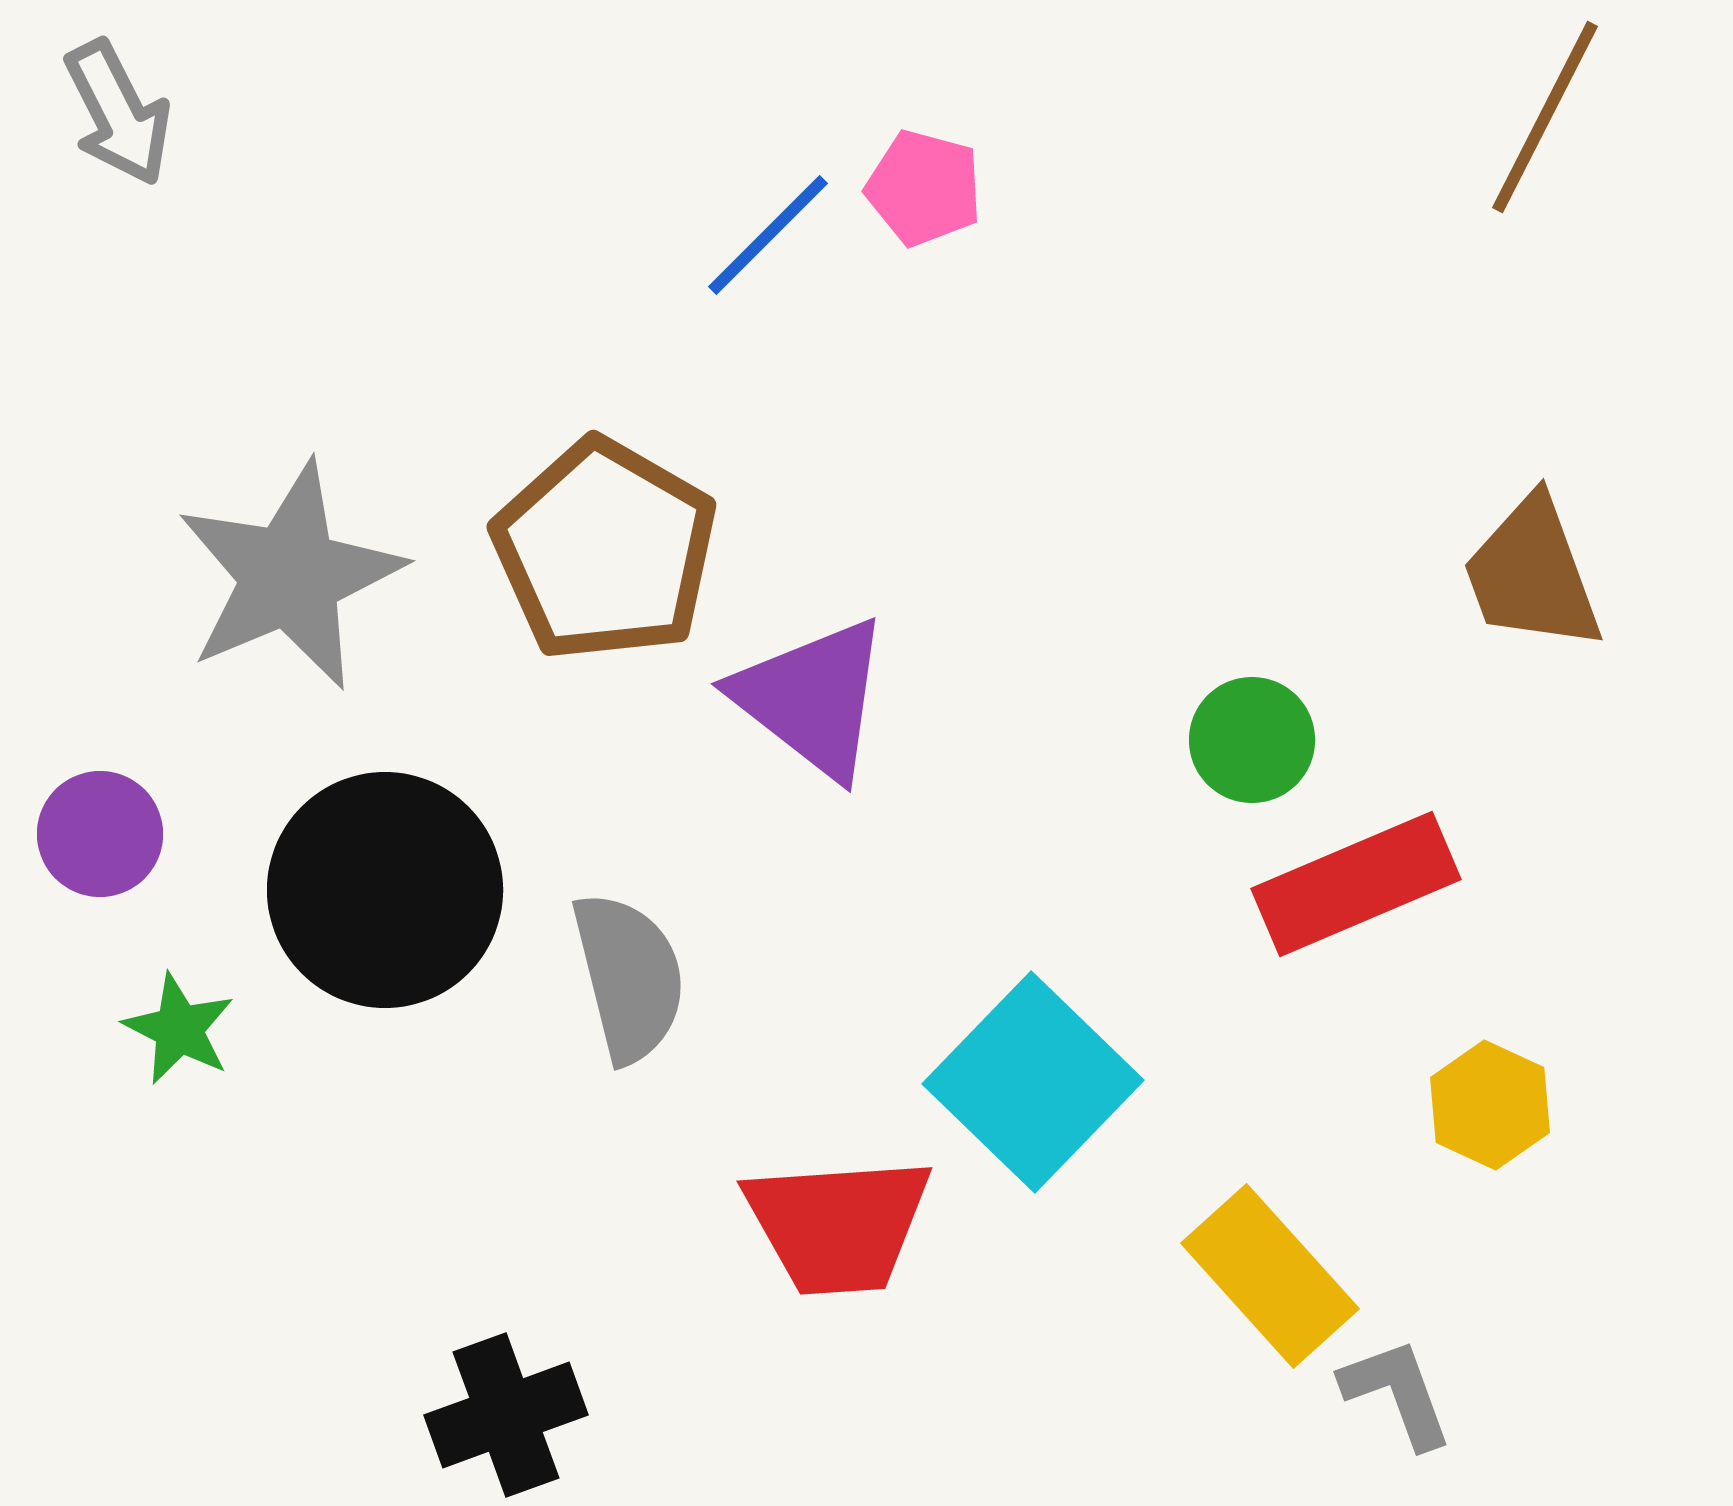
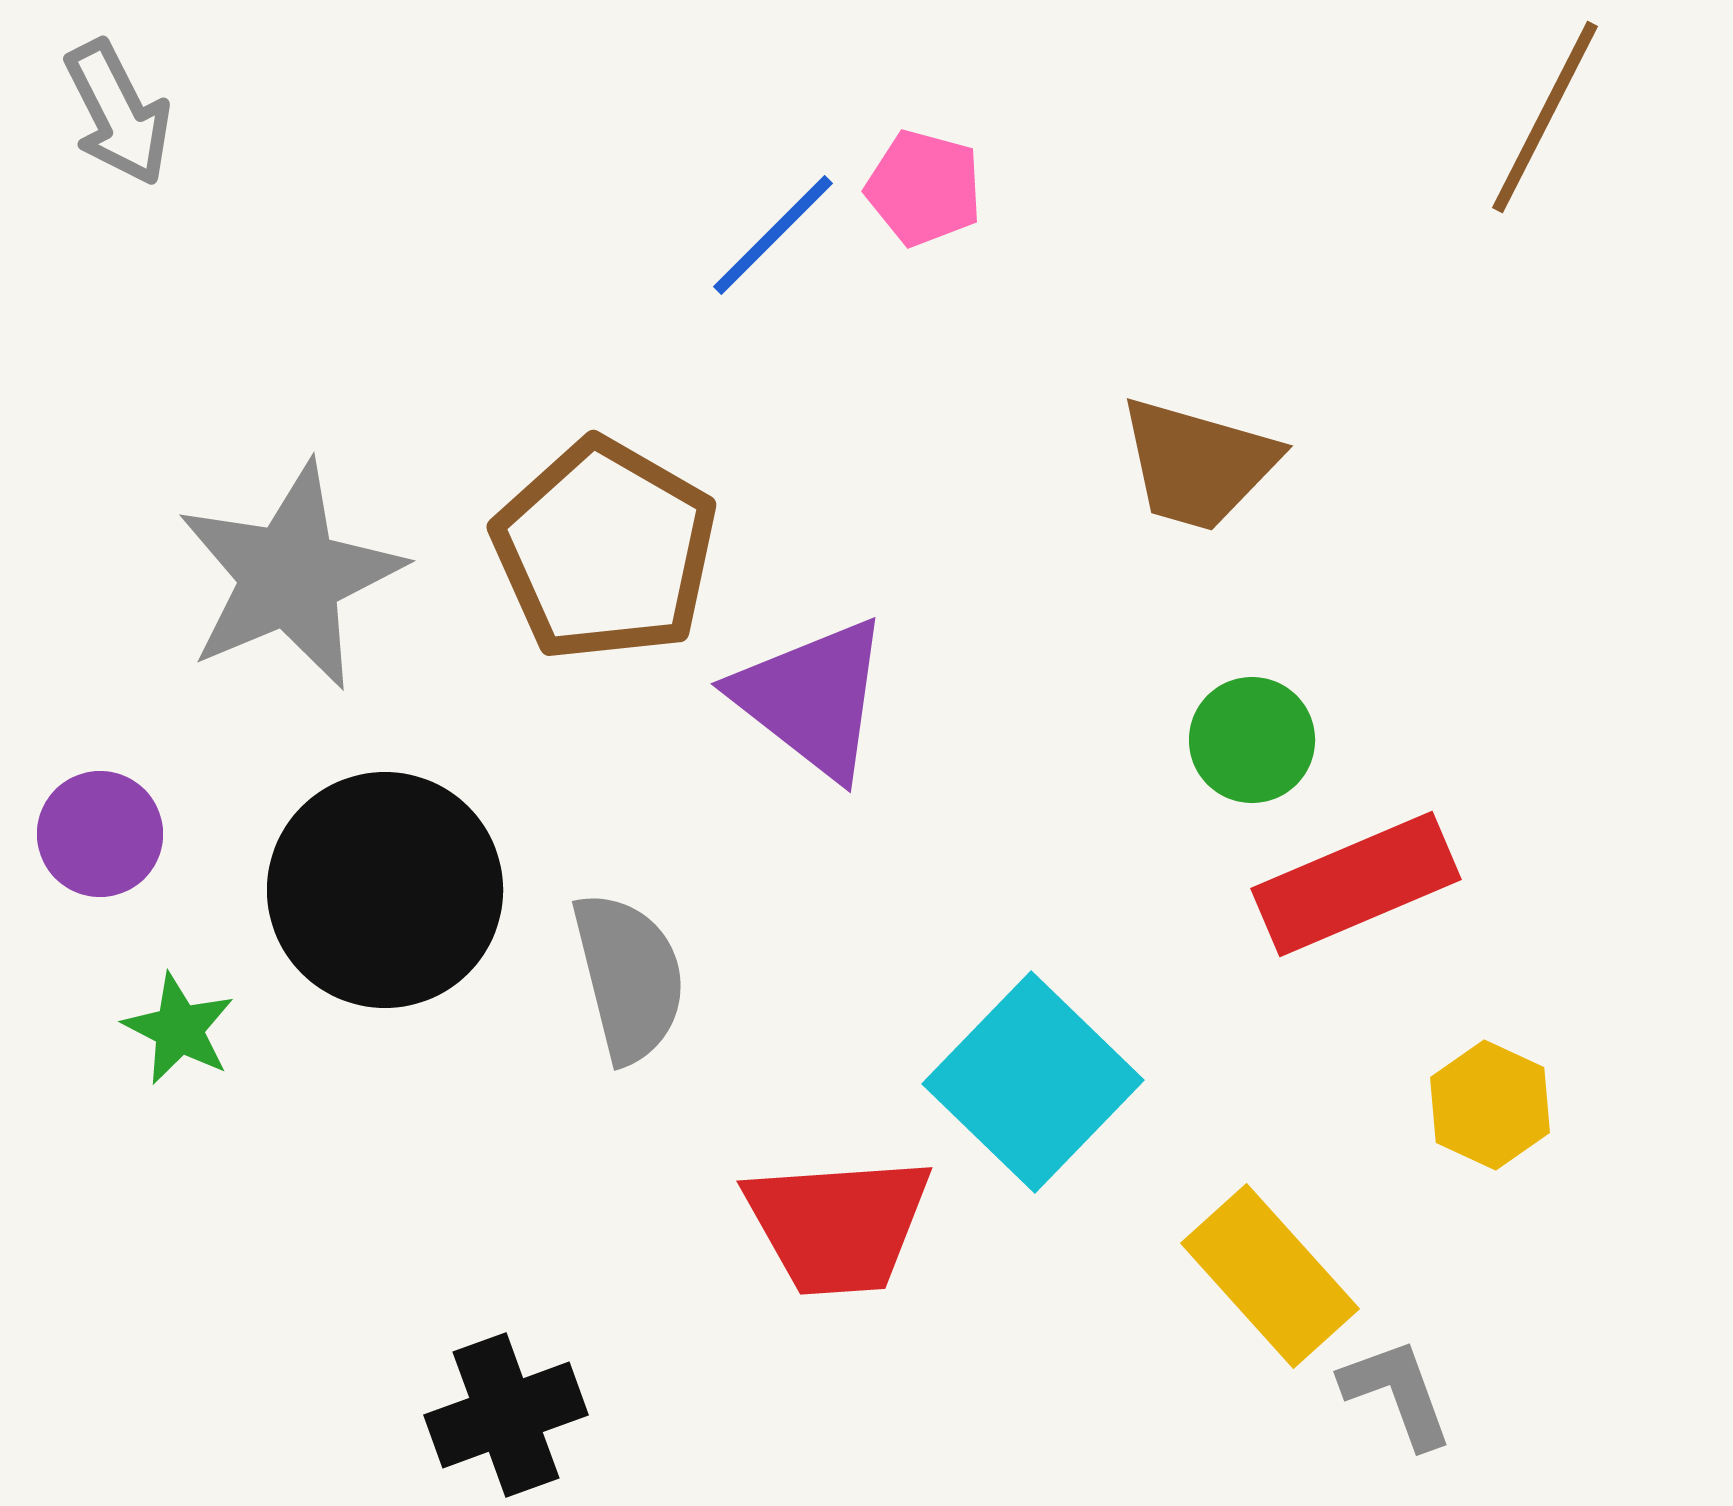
blue line: moved 5 px right
brown trapezoid: moved 334 px left, 110 px up; rotated 54 degrees counterclockwise
